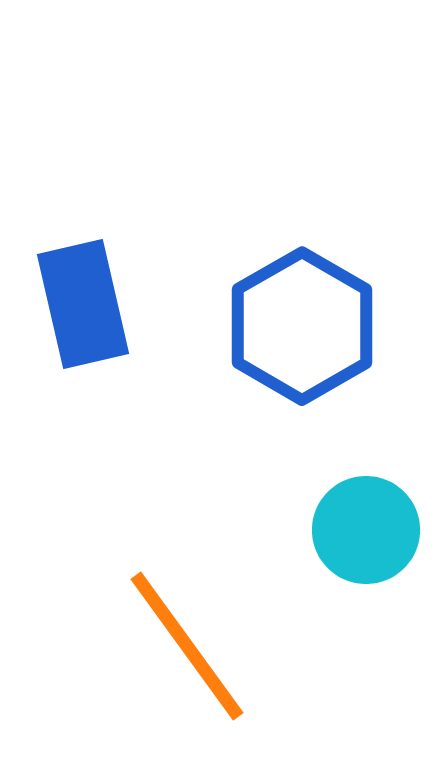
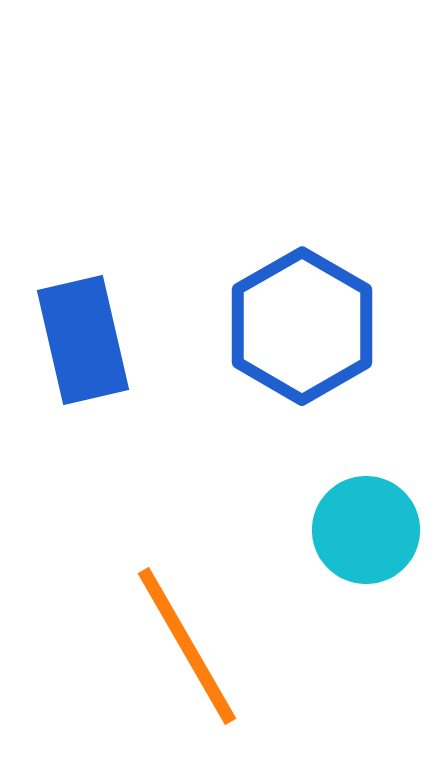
blue rectangle: moved 36 px down
orange line: rotated 6 degrees clockwise
